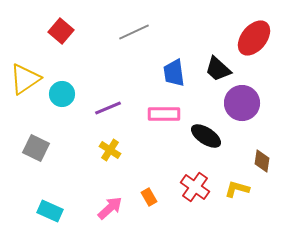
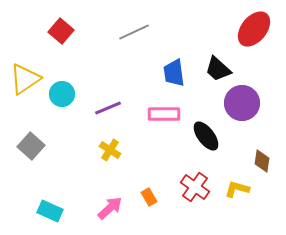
red ellipse: moved 9 px up
black ellipse: rotated 20 degrees clockwise
gray square: moved 5 px left, 2 px up; rotated 16 degrees clockwise
